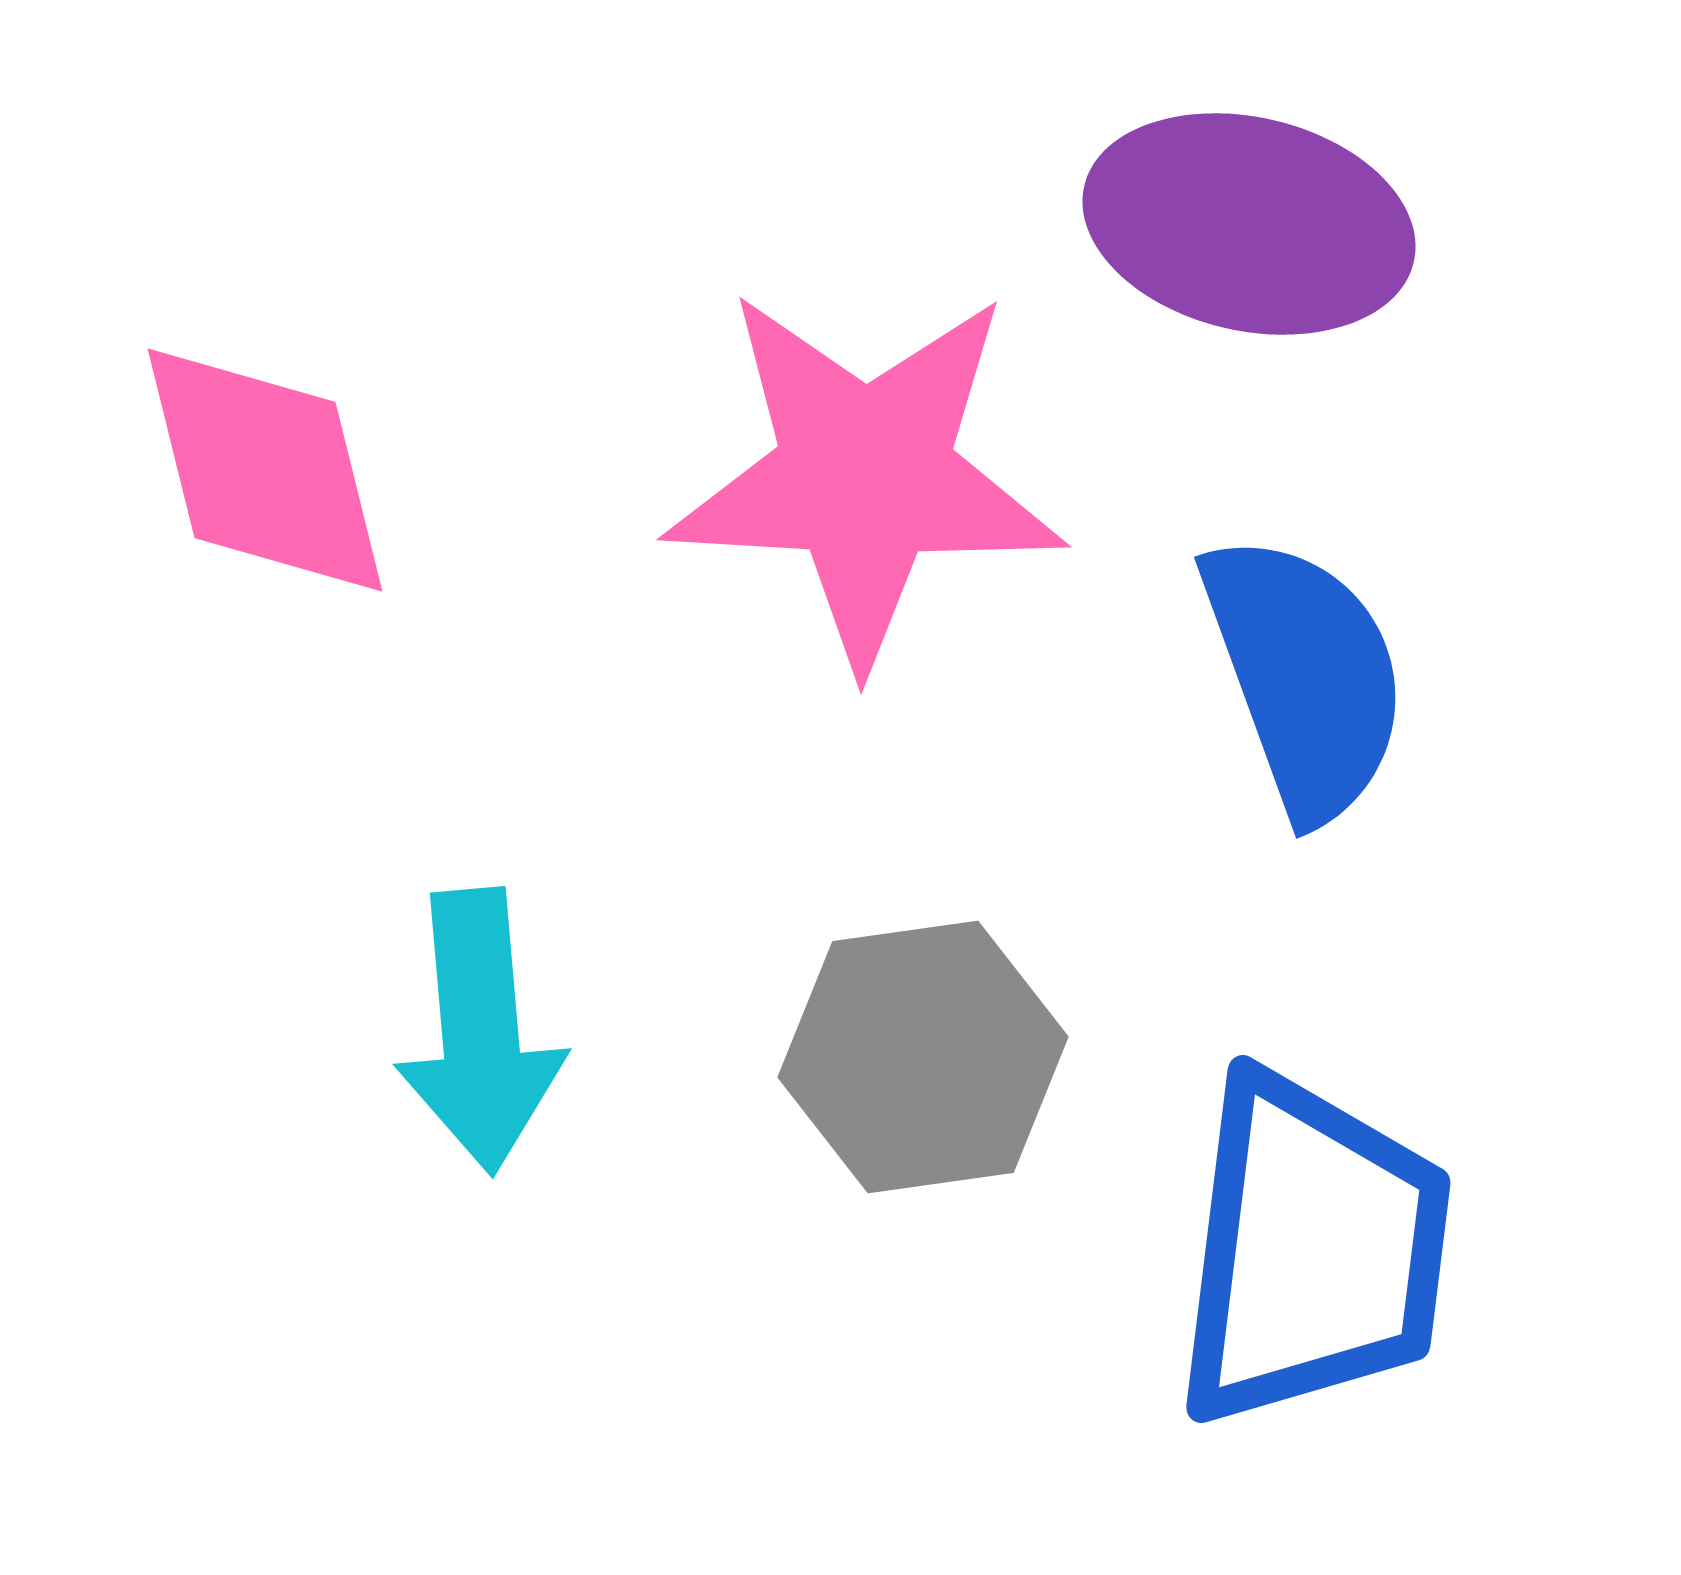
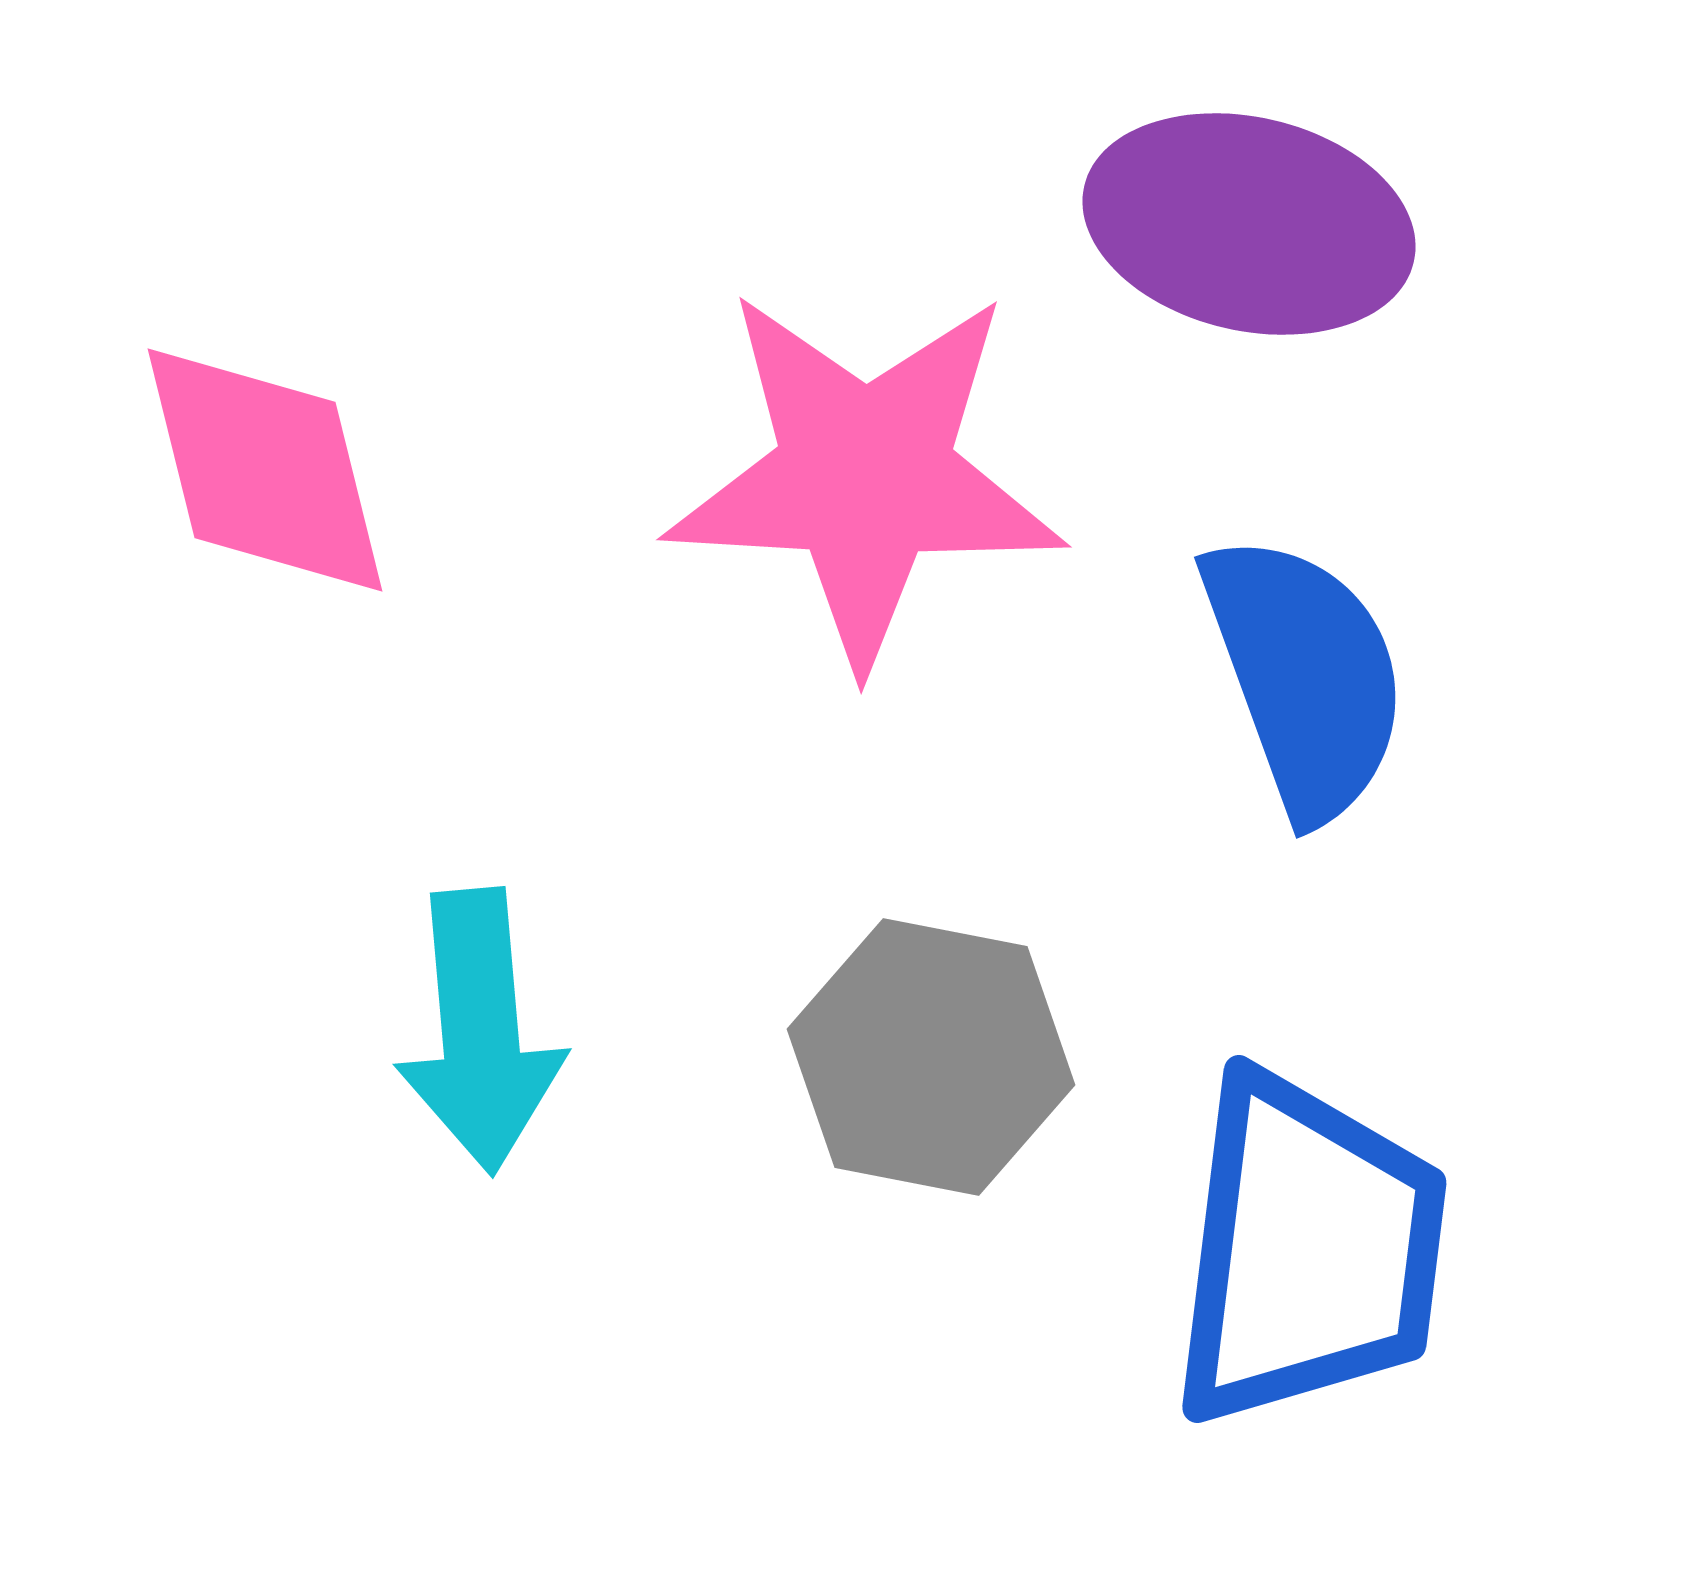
gray hexagon: moved 8 px right; rotated 19 degrees clockwise
blue trapezoid: moved 4 px left
